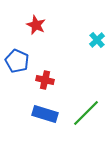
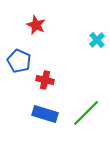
blue pentagon: moved 2 px right
